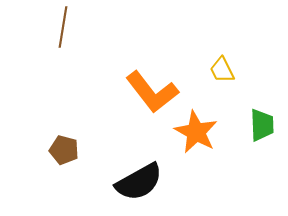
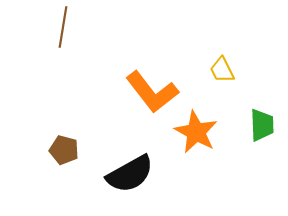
black semicircle: moved 9 px left, 8 px up
